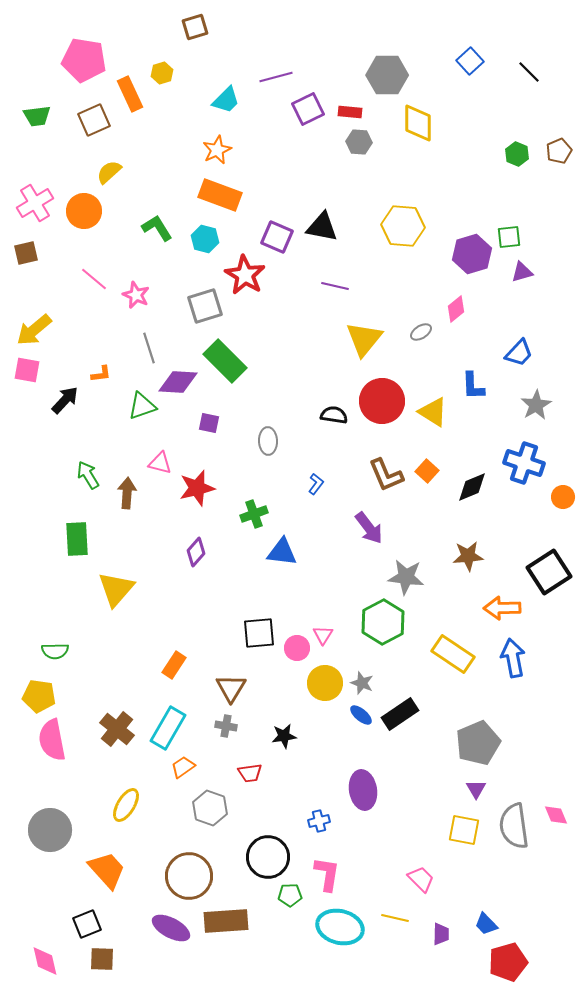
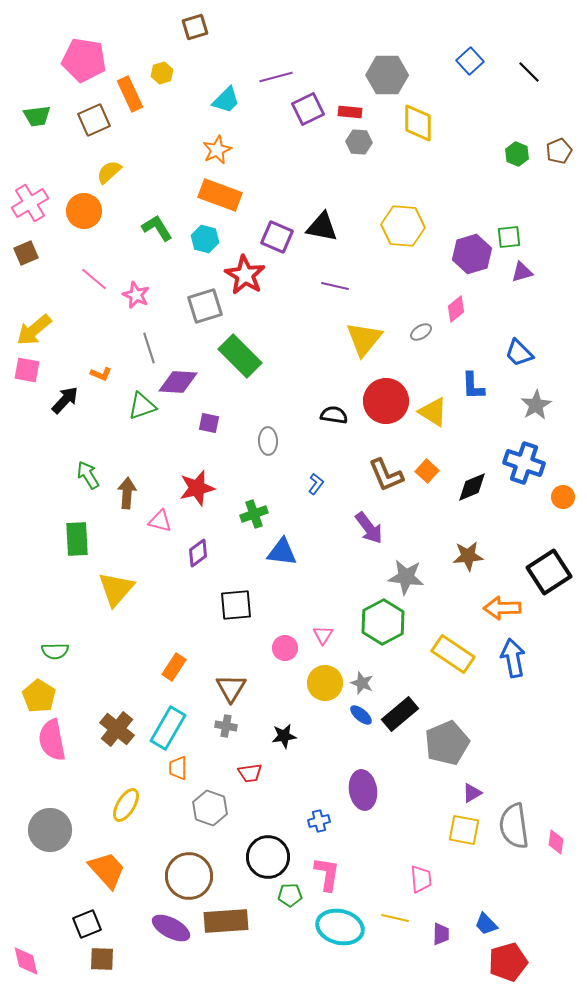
pink cross at (35, 203): moved 5 px left
brown square at (26, 253): rotated 10 degrees counterclockwise
blue trapezoid at (519, 353): rotated 92 degrees clockwise
green rectangle at (225, 361): moved 15 px right, 5 px up
orange L-shape at (101, 374): rotated 30 degrees clockwise
red circle at (382, 401): moved 4 px right
pink triangle at (160, 463): moved 58 px down
purple diamond at (196, 552): moved 2 px right, 1 px down; rotated 12 degrees clockwise
black square at (259, 633): moved 23 px left, 28 px up
pink circle at (297, 648): moved 12 px left
orange rectangle at (174, 665): moved 2 px down
yellow pentagon at (39, 696): rotated 24 degrees clockwise
black rectangle at (400, 714): rotated 6 degrees counterclockwise
gray pentagon at (478, 743): moved 31 px left
orange trapezoid at (183, 767): moved 5 px left, 1 px down; rotated 55 degrees counterclockwise
purple triangle at (476, 789): moved 4 px left, 4 px down; rotated 30 degrees clockwise
pink diamond at (556, 815): moved 27 px down; rotated 30 degrees clockwise
pink trapezoid at (421, 879): rotated 40 degrees clockwise
pink diamond at (45, 961): moved 19 px left
